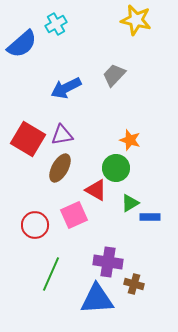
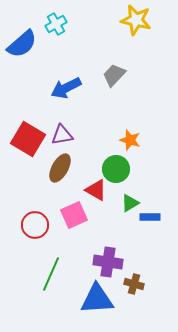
green circle: moved 1 px down
